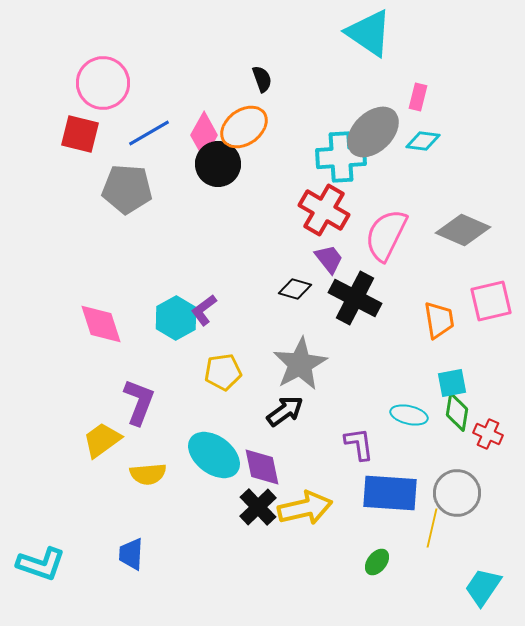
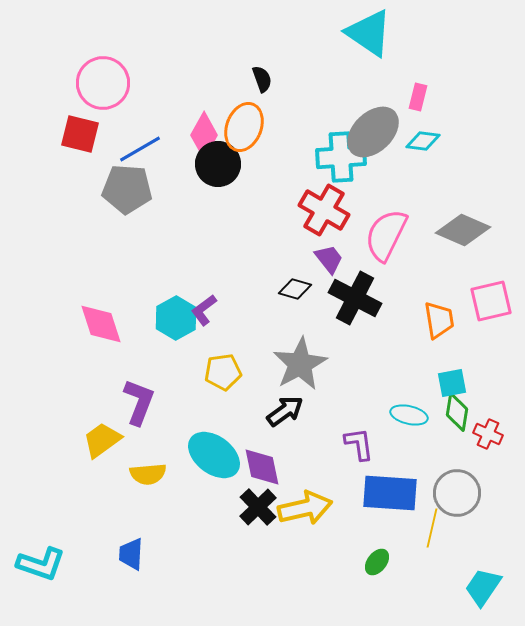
orange ellipse at (244, 127): rotated 33 degrees counterclockwise
blue line at (149, 133): moved 9 px left, 16 px down
